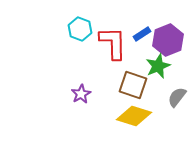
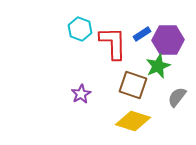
purple hexagon: rotated 20 degrees clockwise
yellow diamond: moved 1 px left, 5 px down
